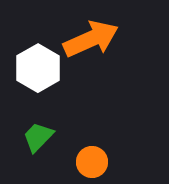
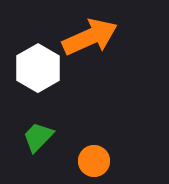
orange arrow: moved 1 px left, 2 px up
orange circle: moved 2 px right, 1 px up
